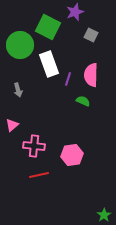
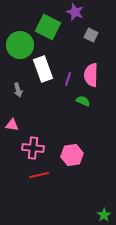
purple star: rotated 30 degrees counterclockwise
white rectangle: moved 6 px left, 5 px down
pink triangle: rotated 48 degrees clockwise
pink cross: moved 1 px left, 2 px down
